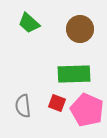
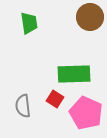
green trapezoid: rotated 140 degrees counterclockwise
brown circle: moved 10 px right, 12 px up
red square: moved 2 px left, 4 px up; rotated 12 degrees clockwise
pink pentagon: moved 1 px left, 3 px down
